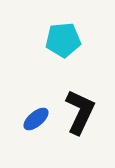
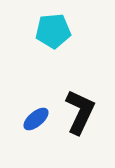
cyan pentagon: moved 10 px left, 9 px up
